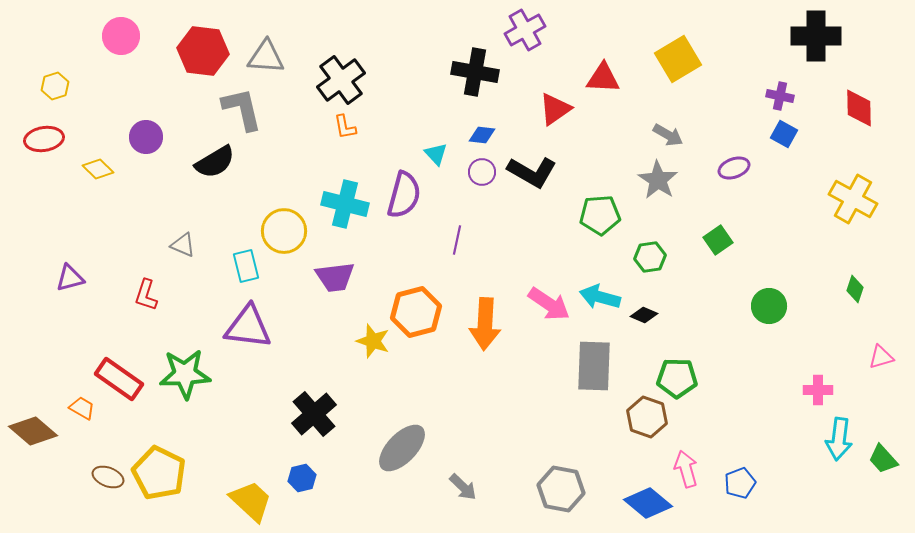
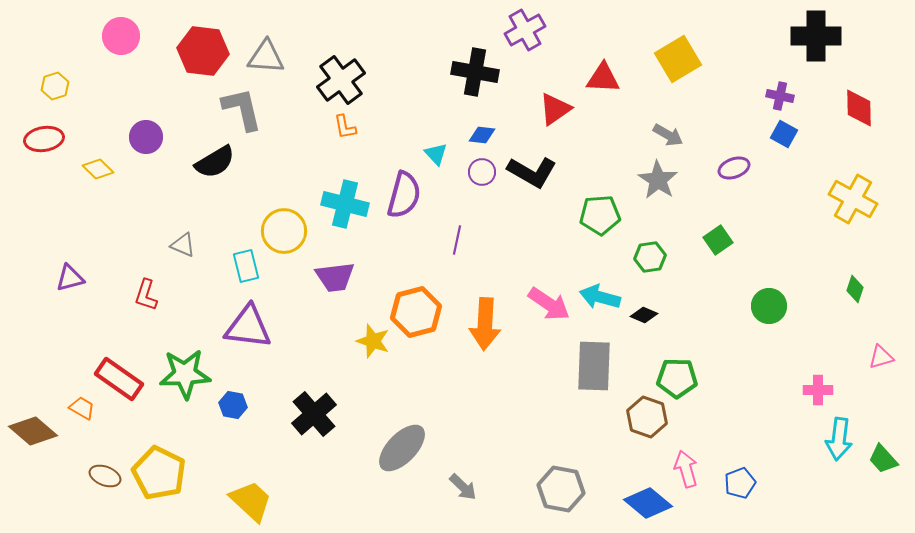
brown ellipse at (108, 477): moved 3 px left, 1 px up
blue hexagon at (302, 478): moved 69 px left, 73 px up; rotated 24 degrees clockwise
